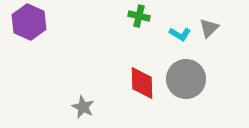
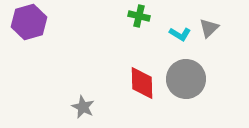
purple hexagon: rotated 20 degrees clockwise
